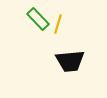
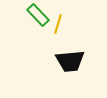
green rectangle: moved 4 px up
